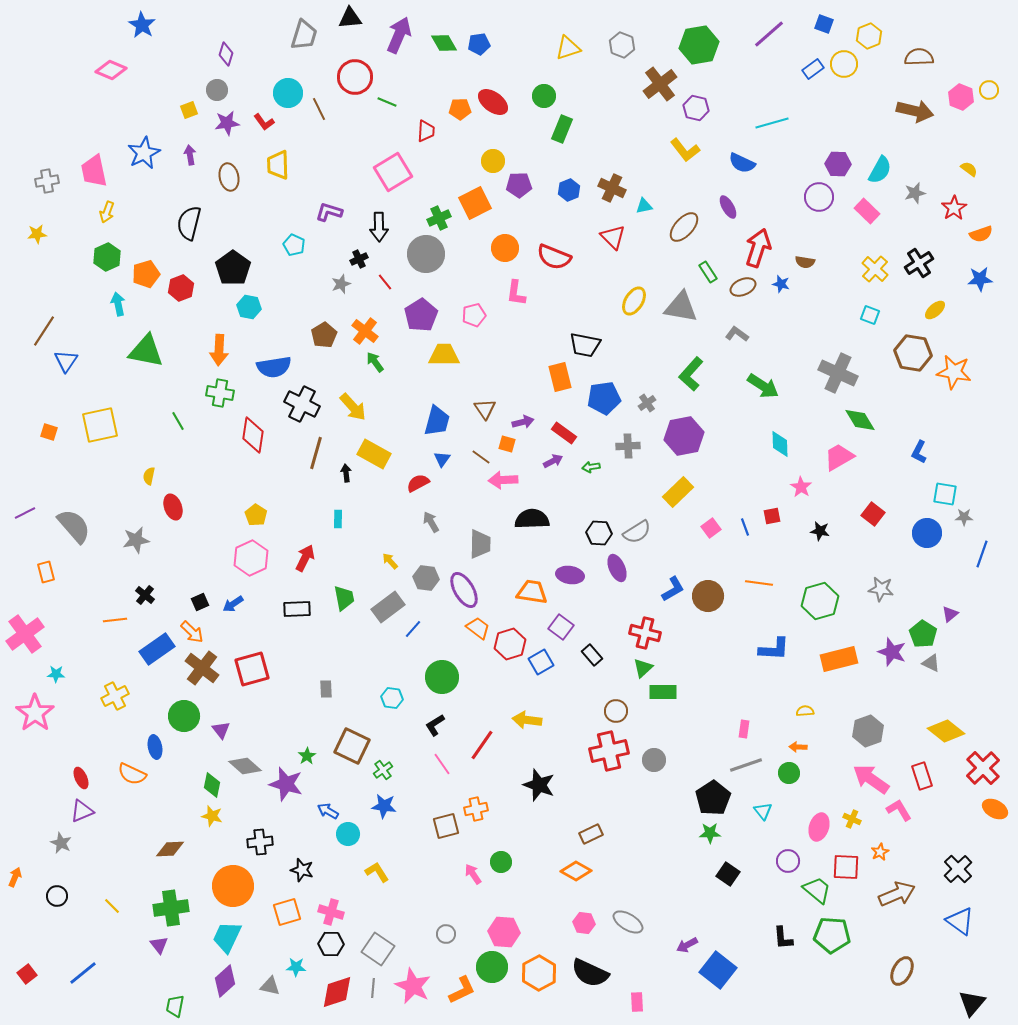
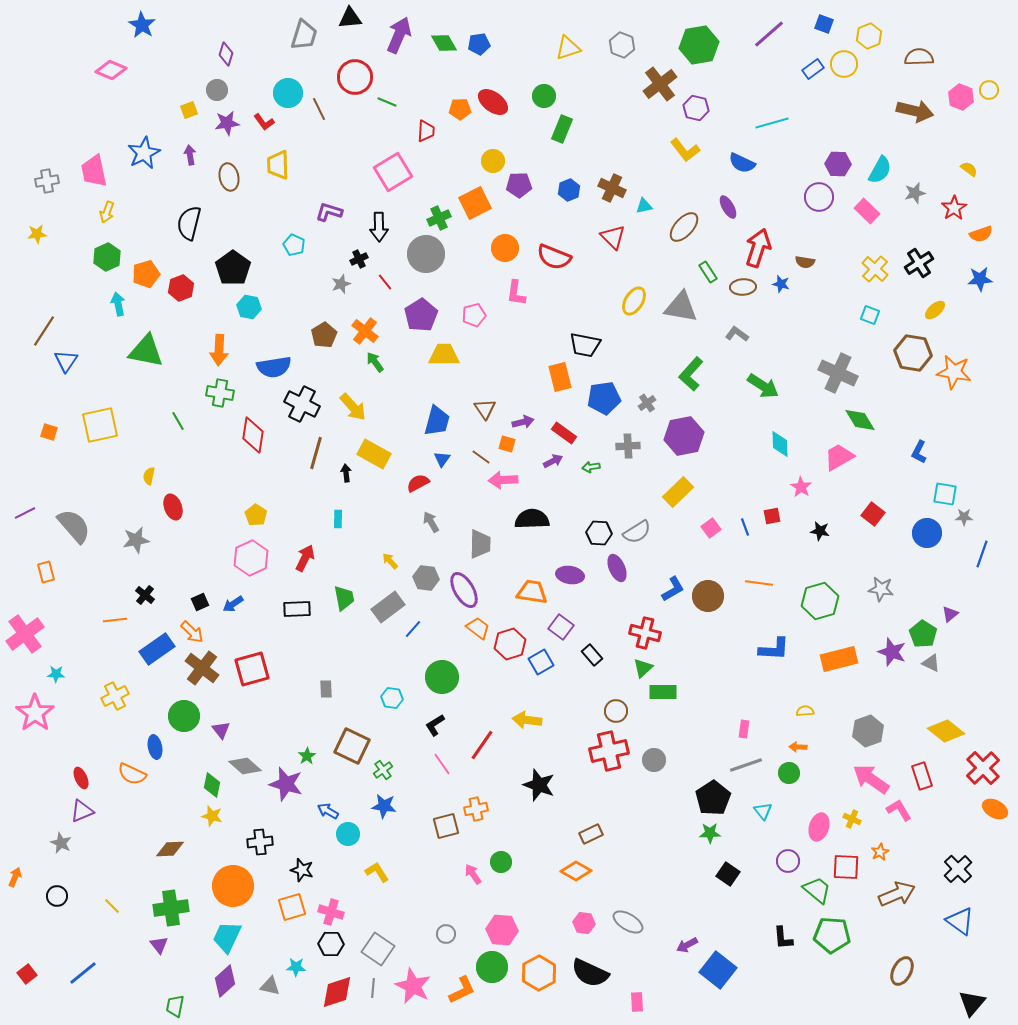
brown ellipse at (743, 287): rotated 20 degrees clockwise
orange square at (287, 912): moved 5 px right, 5 px up
pink hexagon at (504, 932): moved 2 px left, 2 px up
